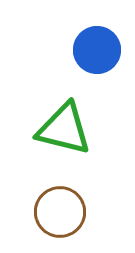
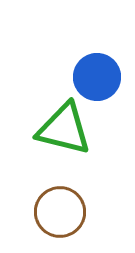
blue circle: moved 27 px down
